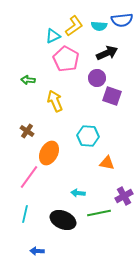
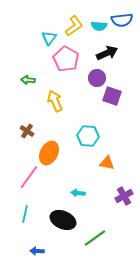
cyan triangle: moved 4 px left, 2 px down; rotated 28 degrees counterclockwise
green line: moved 4 px left, 25 px down; rotated 25 degrees counterclockwise
